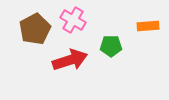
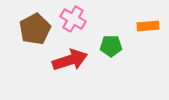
pink cross: moved 1 px up
